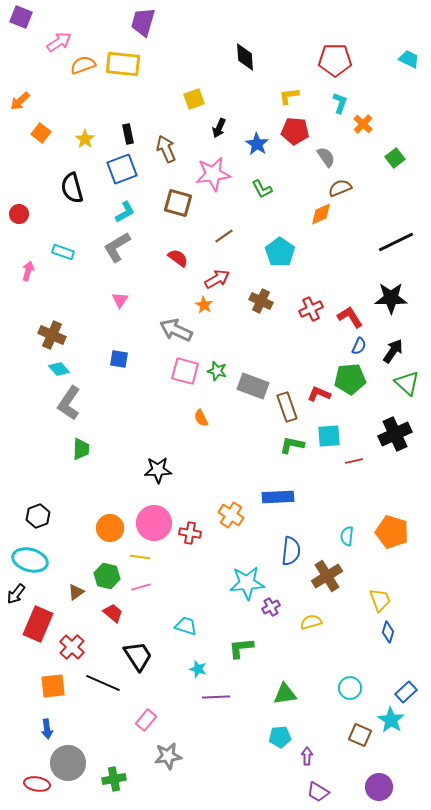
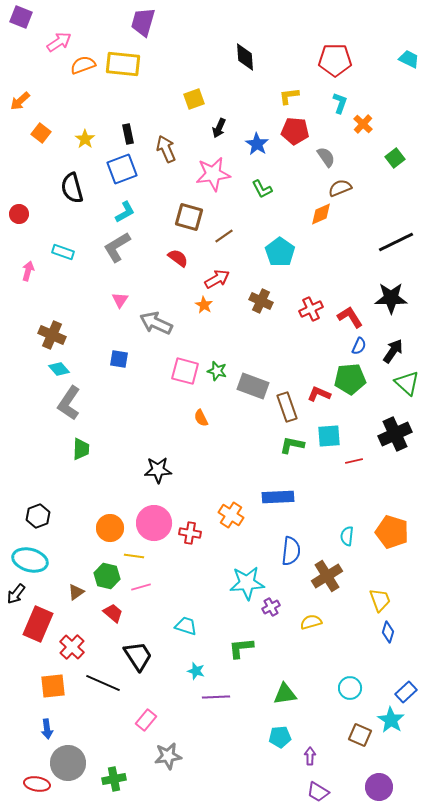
brown square at (178, 203): moved 11 px right, 14 px down
gray arrow at (176, 330): moved 20 px left, 7 px up
yellow line at (140, 557): moved 6 px left, 1 px up
cyan star at (198, 669): moved 2 px left, 2 px down
purple arrow at (307, 756): moved 3 px right
